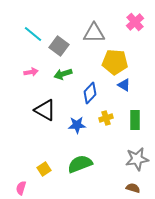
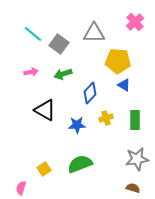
gray square: moved 2 px up
yellow pentagon: moved 3 px right, 1 px up
